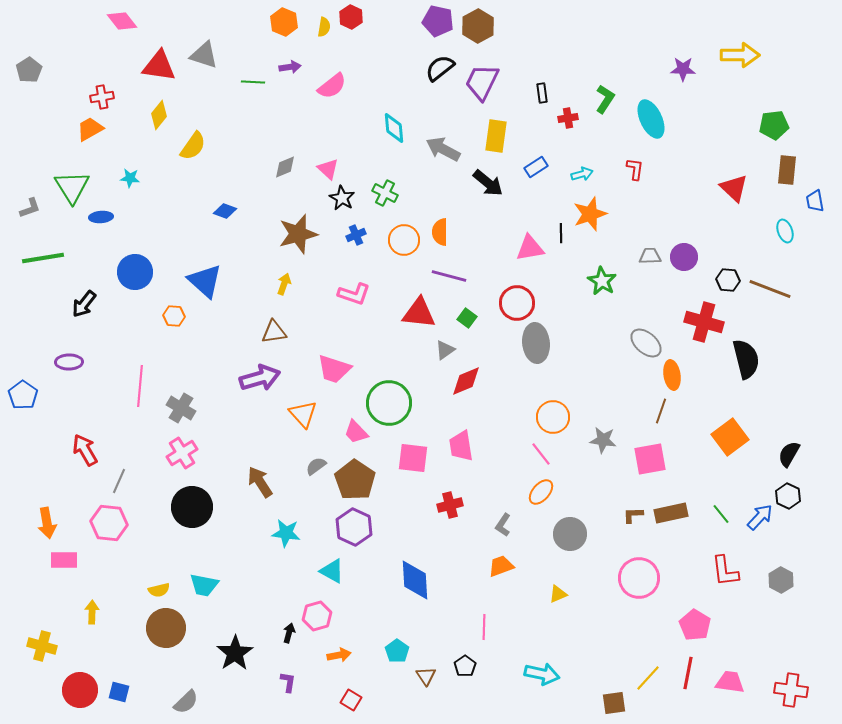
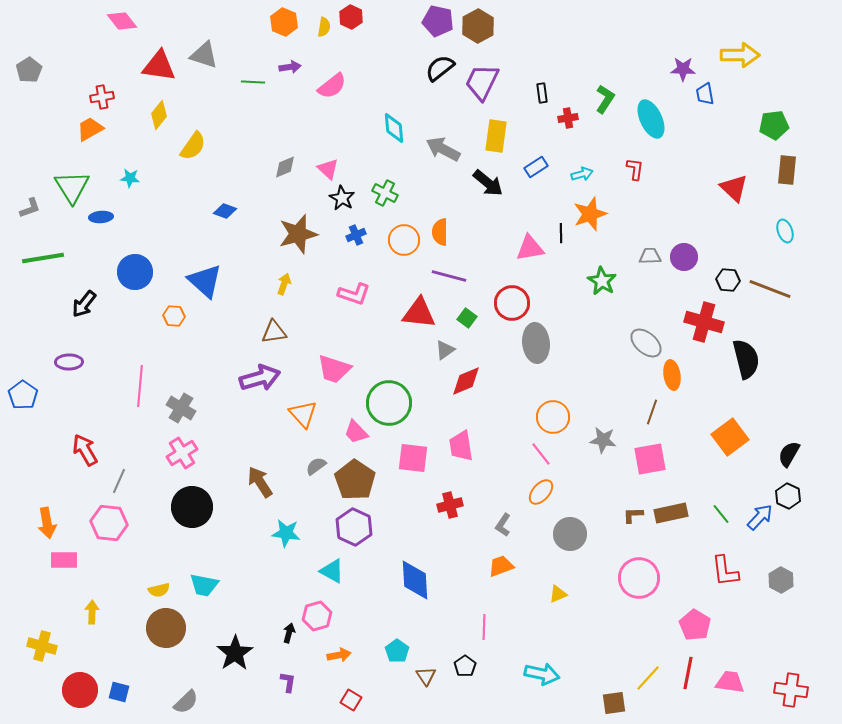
blue trapezoid at (815, 201): moved 110 px left, 107 px up
red circle at (517, 303): moved 5 px left
brown line at (661, 411): moved 9 px left, 1 px down
